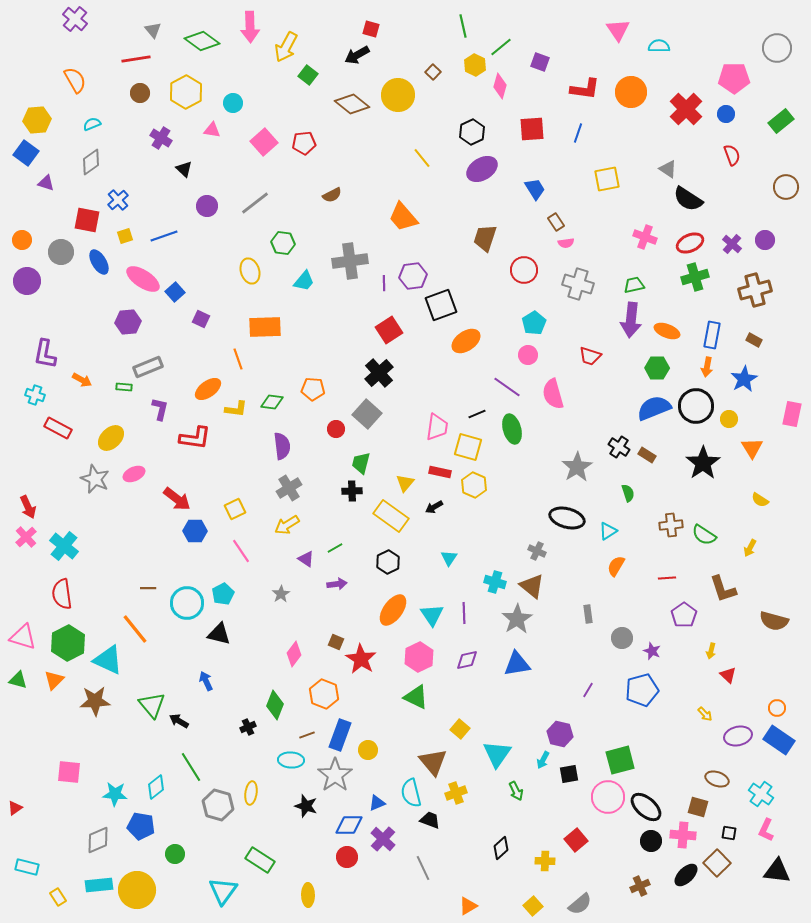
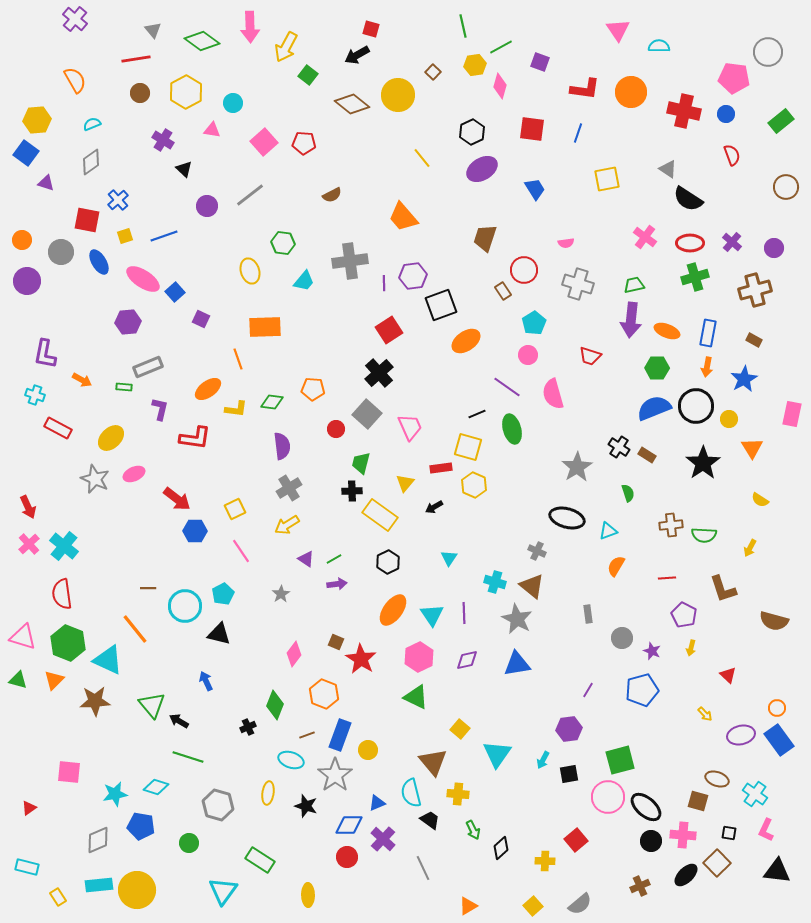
green line at (501, 47): rotated 10 degrees clockwise
gray circle at (777, 48): moved 9 px left, 4 px down
yellow hexagon at (475, 65): rotated 25 degrees clockwise
pink pentagon at (734, 78): rotated 8 degrees clockwise
red cross at (686, 109): moved 2 px left, 2 px down; rotated 32 degrees counterclockwise
red square at (532, 129): rotated 12 degrees clockwise
purple cross at (161, 138): moved 2 px right, 2 px down
red pentagon at (304, 143): rotated 10 degrees clockwise
gray line at (255, 203): moved 5 px left, 8 px up
brown rectangle at (556, 222): moved 53 px left, 69 px down
pink cross at (645, 237): rotated 15 degrees clockwise
purple circle at (765, 240): moved 9 px right, 8 px down
red ellipse at (690, 243): rotated 24 degrees clockwise
purple cross at (732, 244): moved 2 px up
blue rectangle at (712, 335): moved 4 px left, 2 px up
pink trapezoid at (437, 427): moved 27 px left; rotated 32 degrees counterclockwise
red rectangle at (440, 472): moved 1 px right, 4 px up; rotated 20 degrees counterclockwise
yellow rectangle at (391, 516): moved 11 px left, 1 px up
cyan triangle at (608, 531): rotated 12 degrees clockwise
green semicircle at (704, 535): rotated 30 degrees counterclockwise
pink cross at (26, 537): moved 3 px right, 7 px down
green line at (335, 548): moved 1 px left, 11 px down
cyan circle at (187, 603): moved 2 px left, 3 px down
purple pentagon at (684, 615): rotated 10 degrees counterclockwise
gray star at (517, 619): rotated 12 degrees counterclockwise
green hexagon at (68, 643): rotated 12 degrees counterclockwise
yellow arrow at (711, 651): moved 20 px left, 3 px up
purple hexagon at (560, 734): moved 9 px right, 5 px up; rotated 20 degrees counterclockwise
purple ellipse at (738, 736): moved 3 px right, 1 px up
blue rectangle at (779, 740): rotated 20 degrees clockwise
cyan ellipse at (291, 760): rotated 15 degrees clockwise
green line at (191, 767): moved 3 px left, 10 px up; rotated 40 degrees counterclockwise
cyan diamond at (156, 787): rotated 55 degrees clockwise
green arrow at (516, 791): moved 43 px left, 39 px down
yellow ellipse at (251, 793): moved 17 px right
yellow cross at (456, 793): moved 2 px right, 1 px down; rotated 25 degrees clockwise
cyan star at (115, 794): rotated 15 degrees counterclockwise
cyan cross at (761, 794): moved 6 px left
brown square at (698, 807): moved 6 px up
red triangle at (15, 808): moved 14 px right
black trapezoid at (430, 820): rotated 15 degrees clockwise
green circle at (175, 854): moved 14 px right, 11 px up
